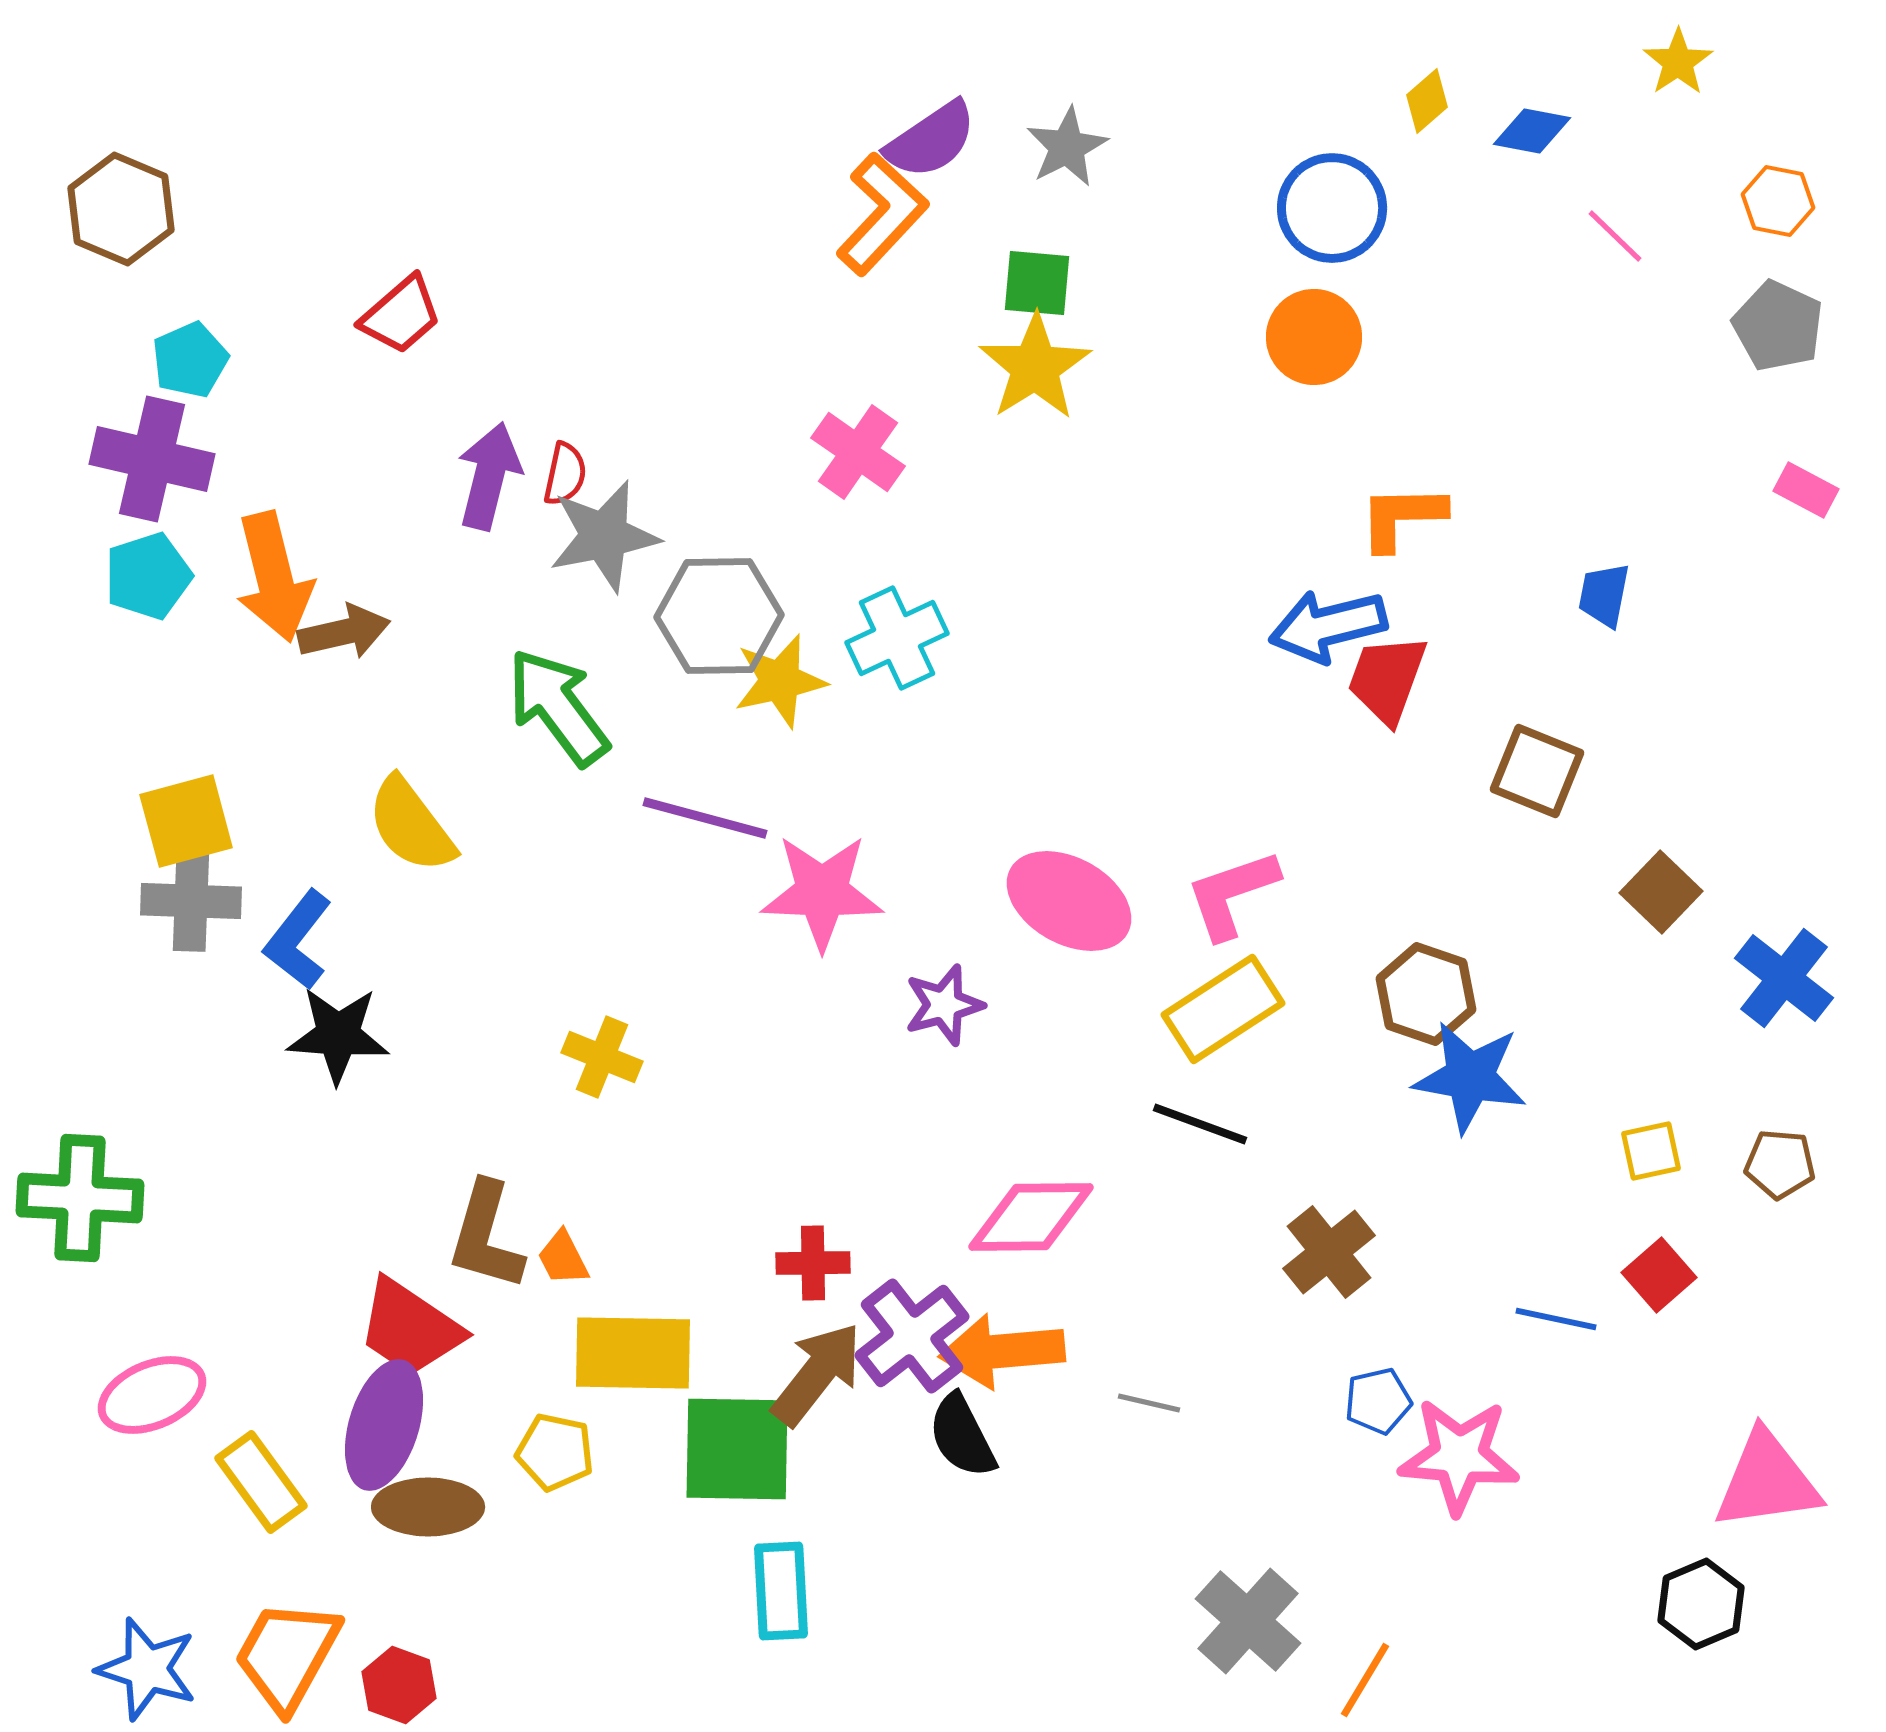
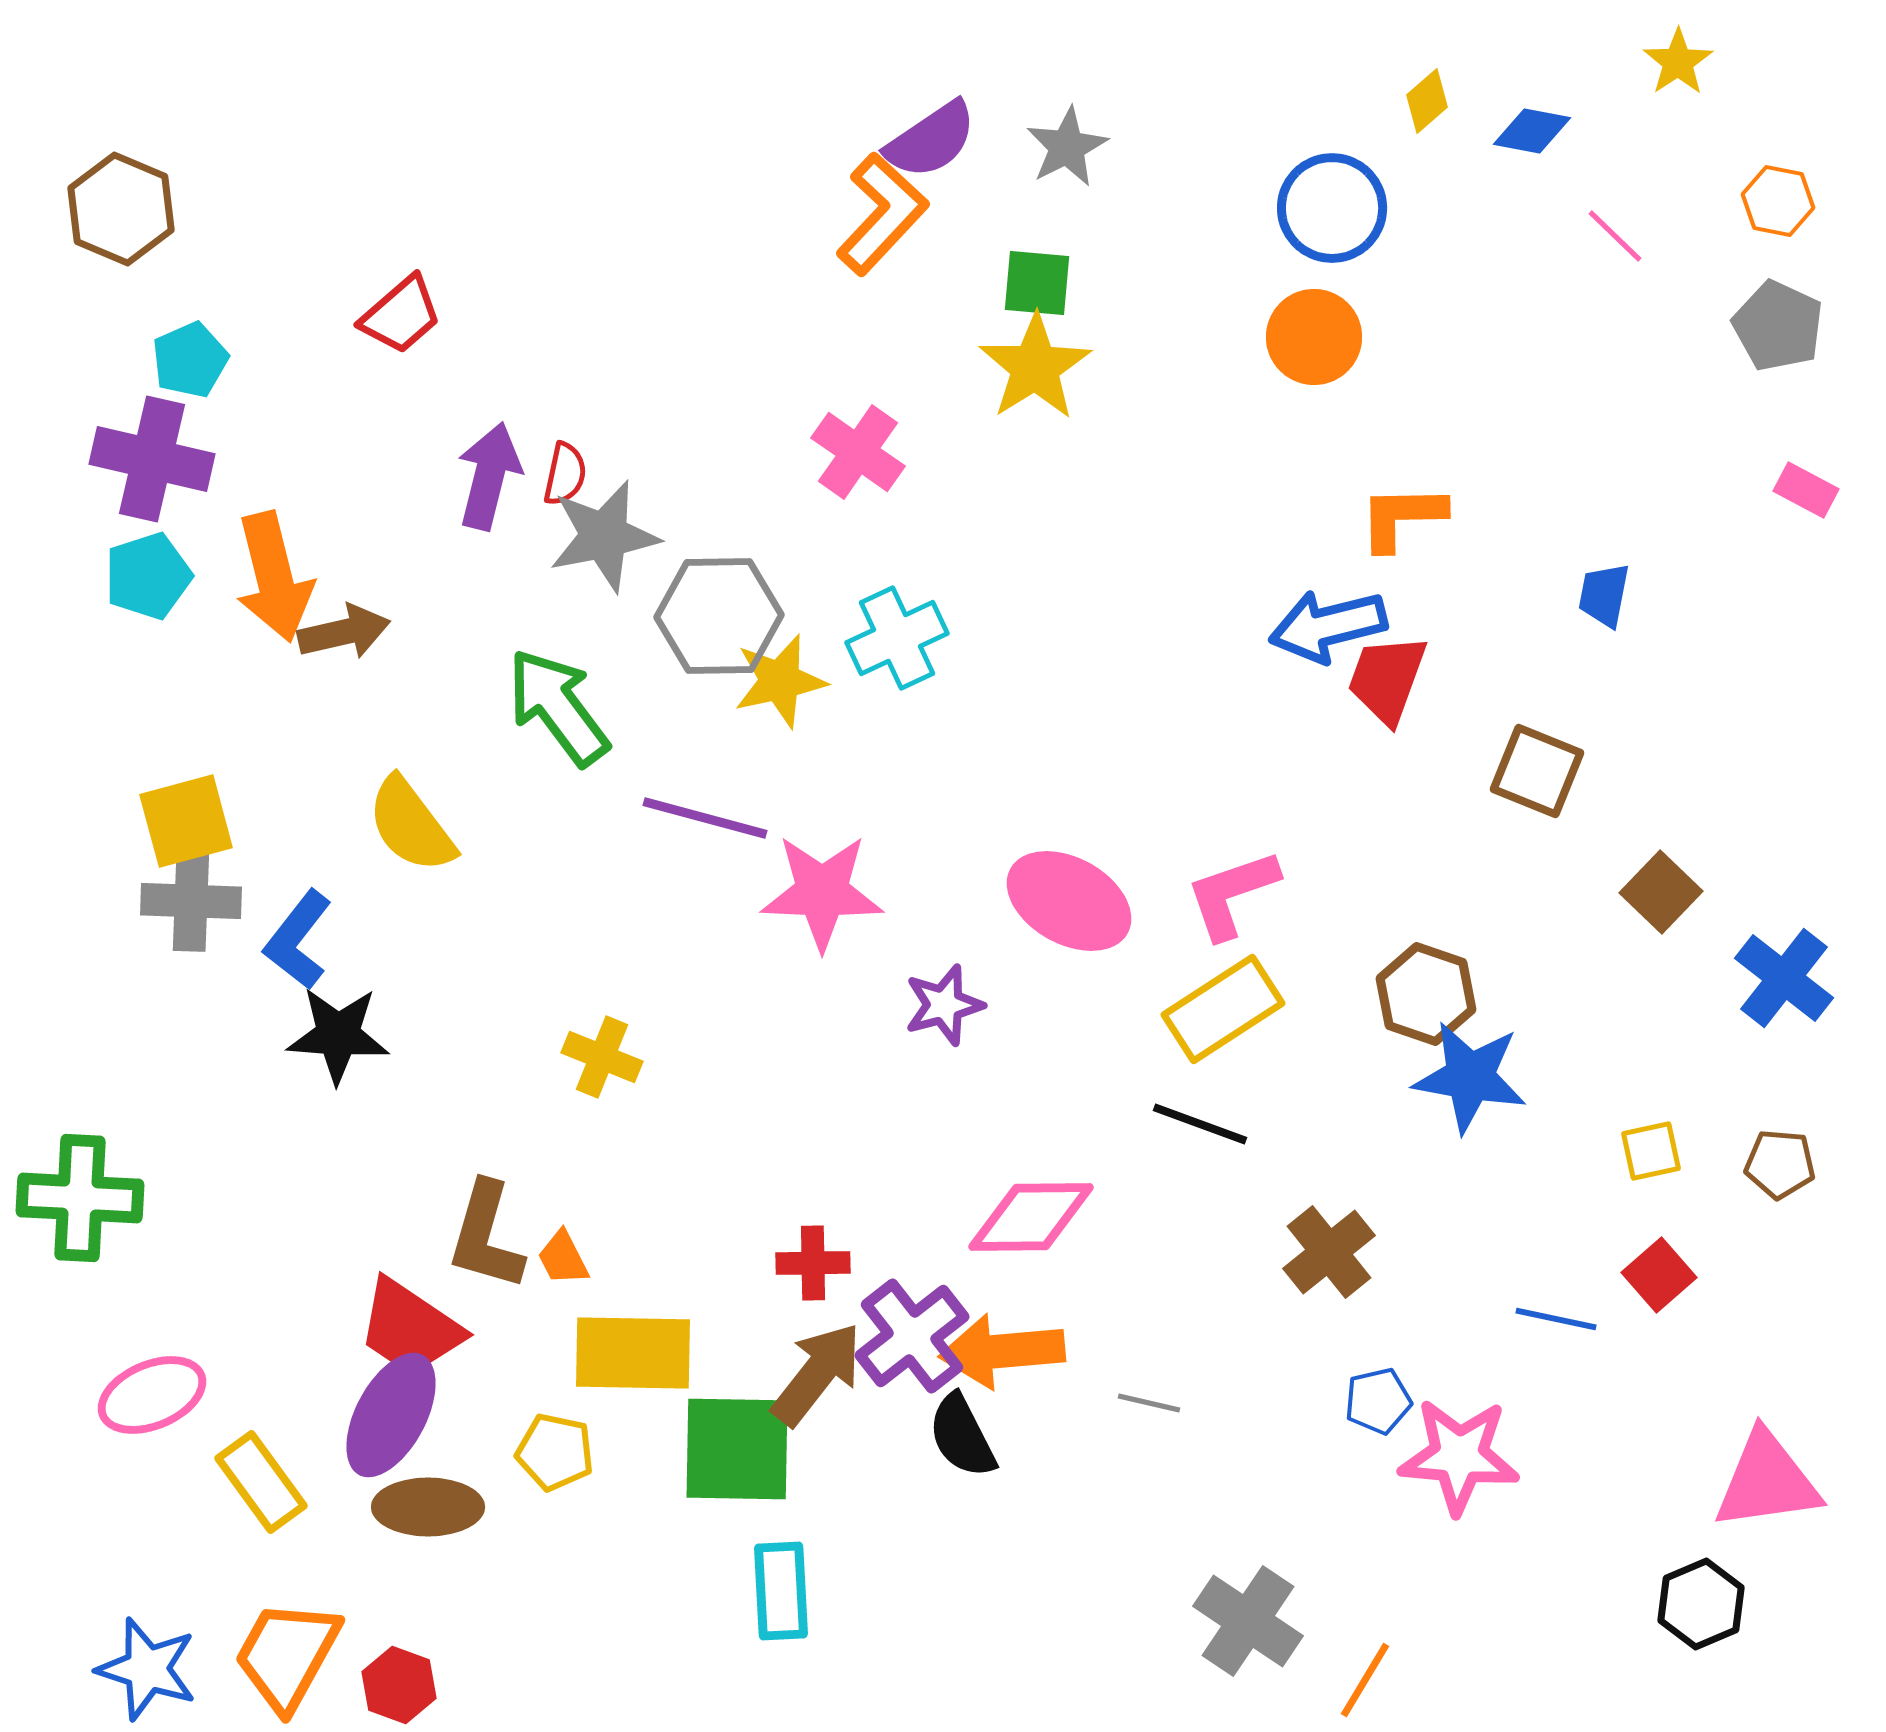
purple ellipse at (384, 1425): moved 7 px right, 10 px up; rotated 11 degrees clockwise
gray cross at (1248, 1621): rotated 8 degrees counterclockwise
